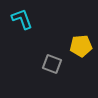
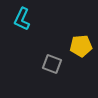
cyan L-shape: rotated 135 degrees counterclockwise
